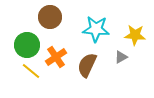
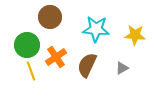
gray triangle: moved 1 px right, 11 px down
yellow line: rotated 30 degrees clockwise
